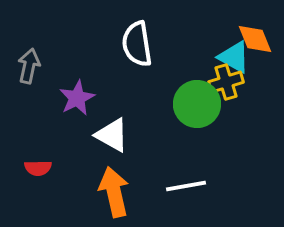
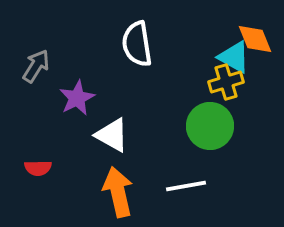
gray arrow: moved 7 px right; rotated 20 degrees clockwise
green circle: moved 13 px right, 22 px down
orange arrow: moved 4 px right
